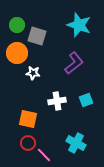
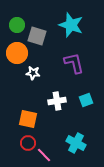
cyan star: moved 8 px left
purple L-shape: rotated 65 degrees counterclockwise
